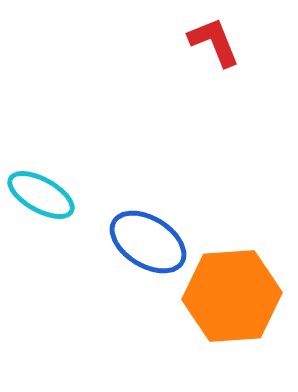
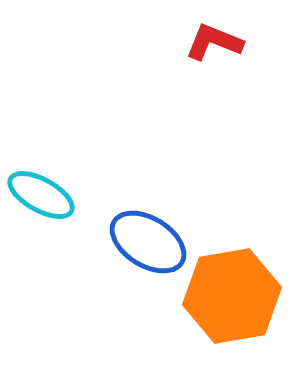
red L-shape: rotated 46 degrees counterclockwise
orange hexagon: rotated 6 degrees counterclockwise
